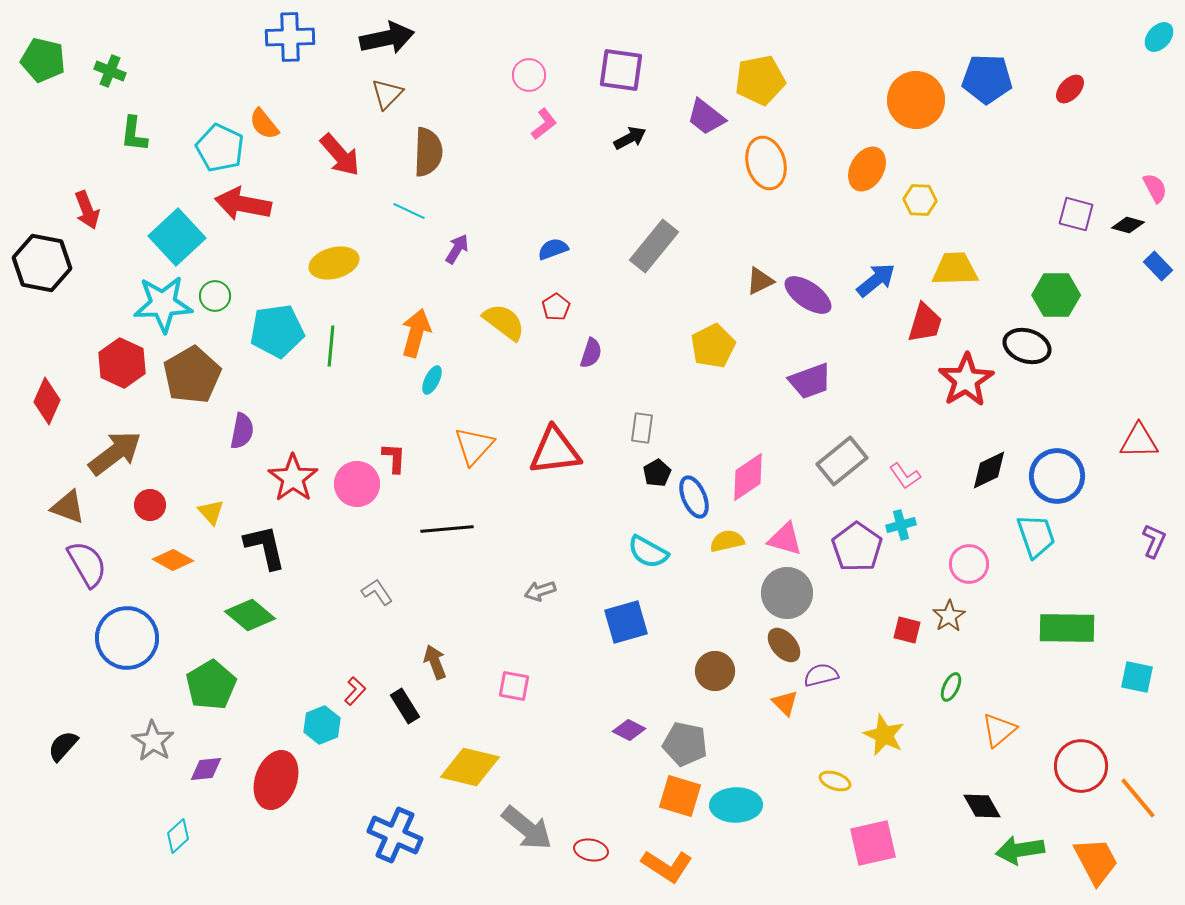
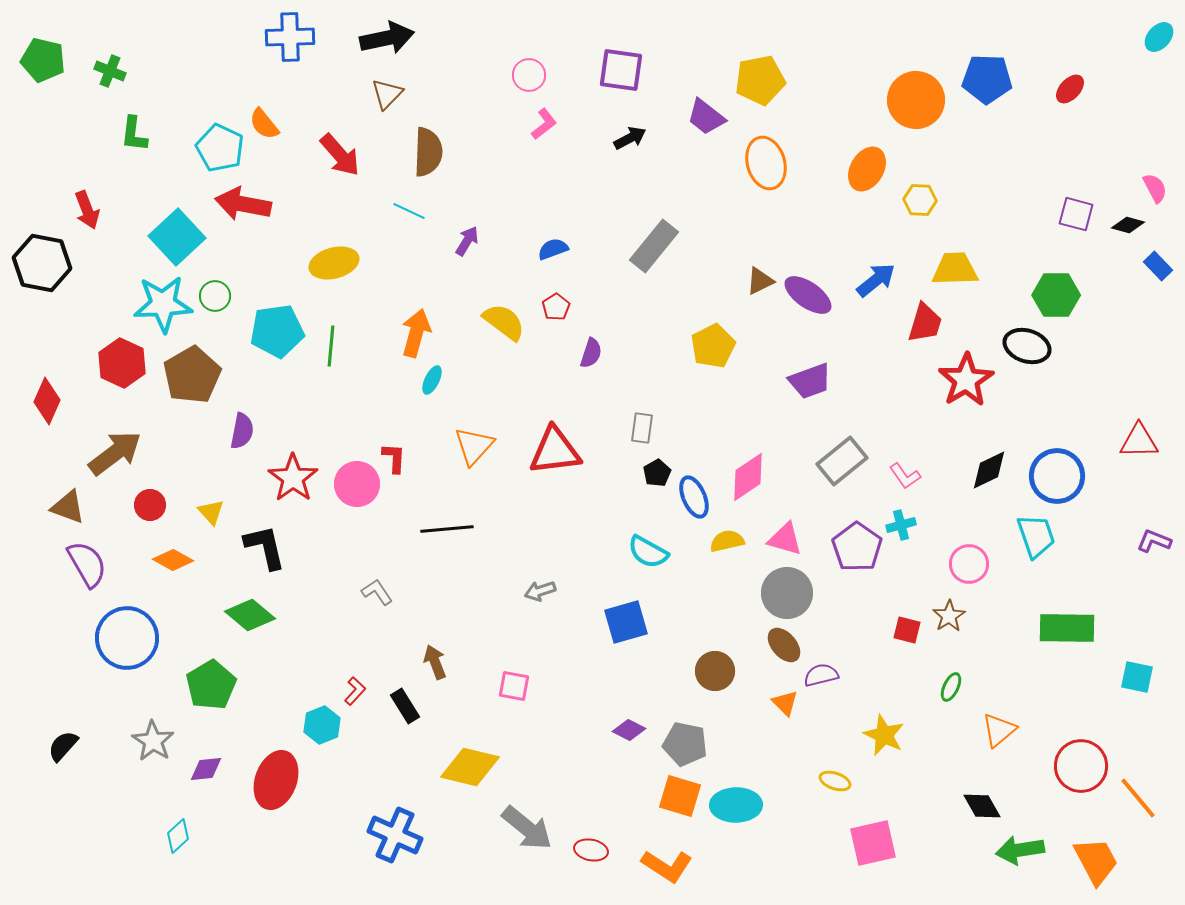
purple arrow at (457, 249): moved 10 px right, 8 px up
purple L-shape at (1154, 541): rotated 92 degrees counterclockwise
